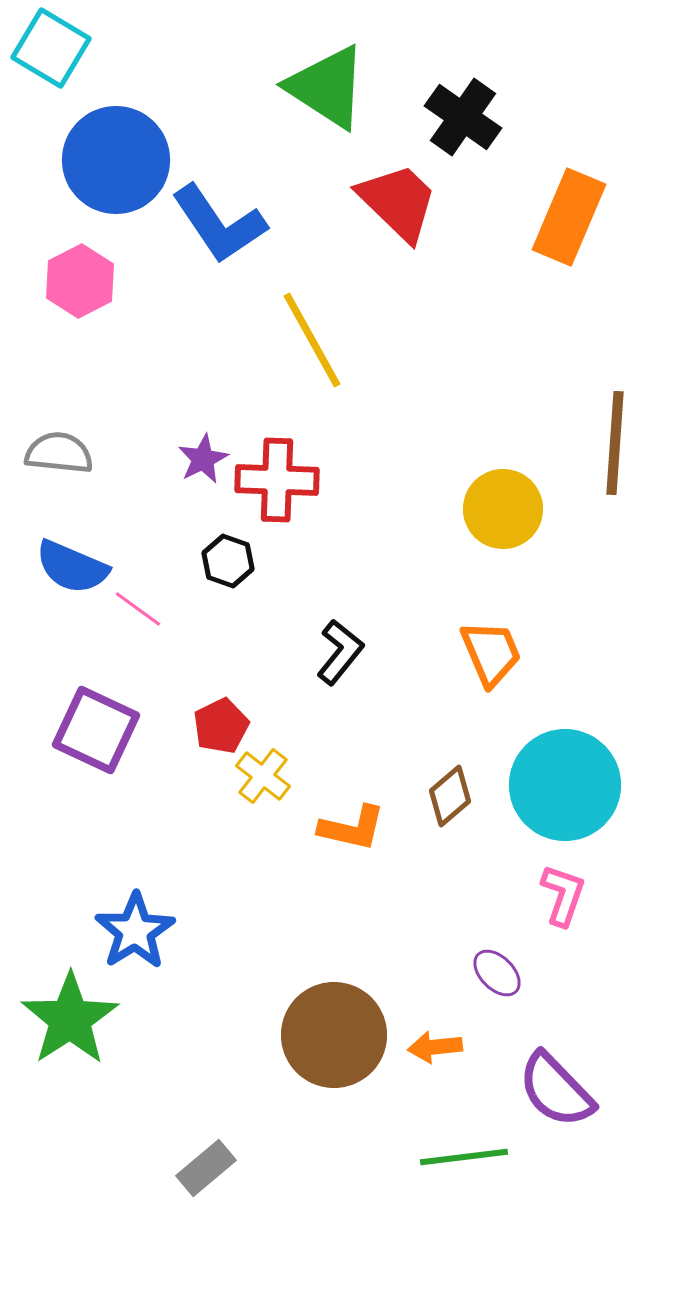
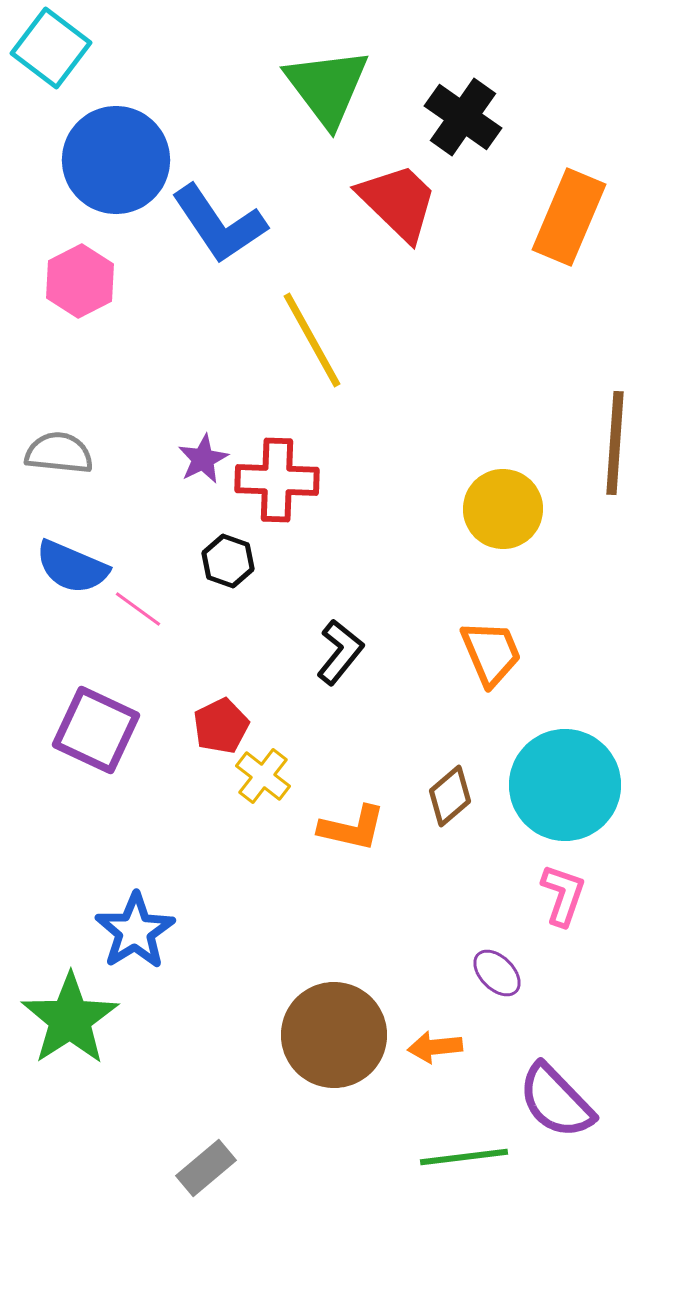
cyan square: rotated 6 degrees clockwise
green triangle: rotated 20 degrees clockwise
purple semicircle: moved 11 px down
